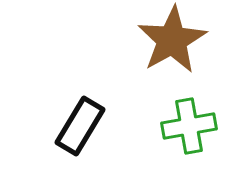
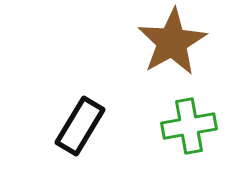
brown star: moved 2 px down
